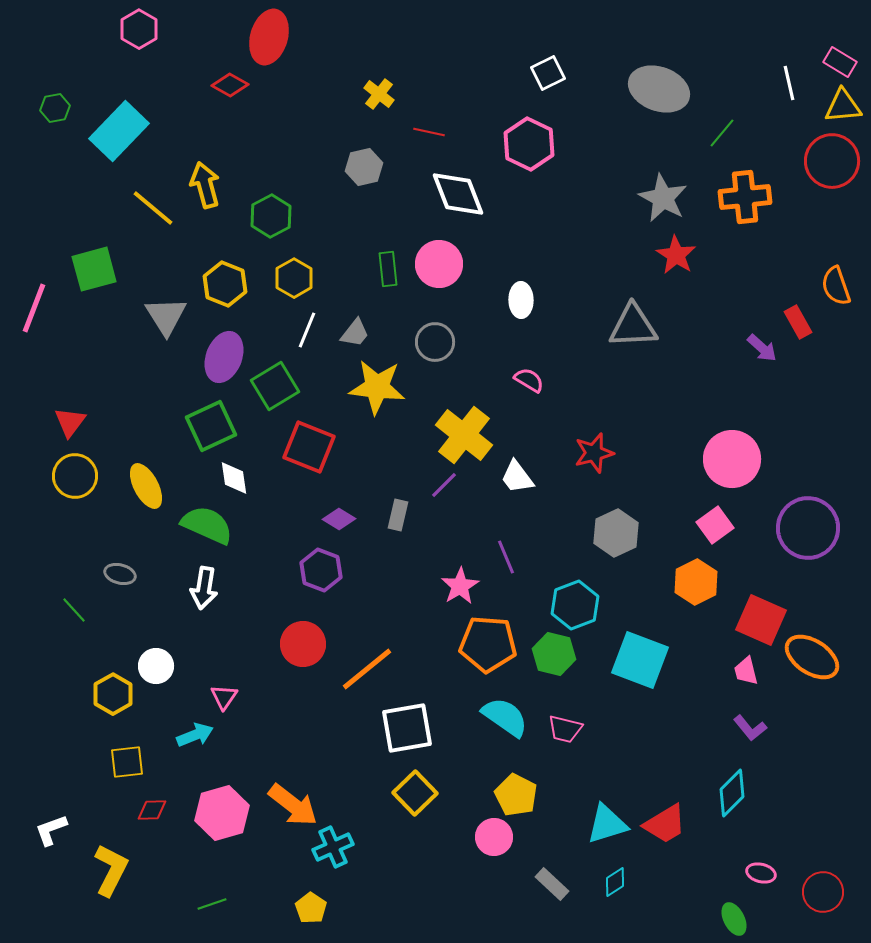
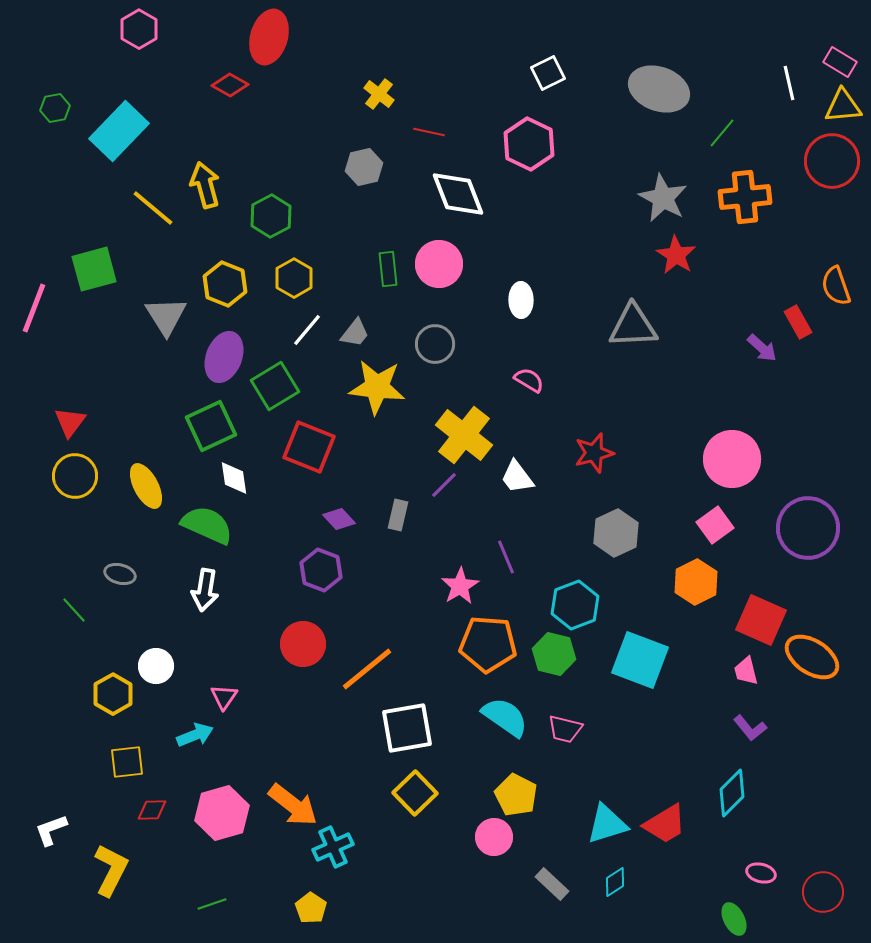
white line at (307, 330): rotated 18 degrees clockwise
gray circle at (435, 342): moved 2 px down
purple diamond at (339, 519): rotated 16 degrees clockwise
white arrow at (204, 588): moved 1 px right, 2 px down
